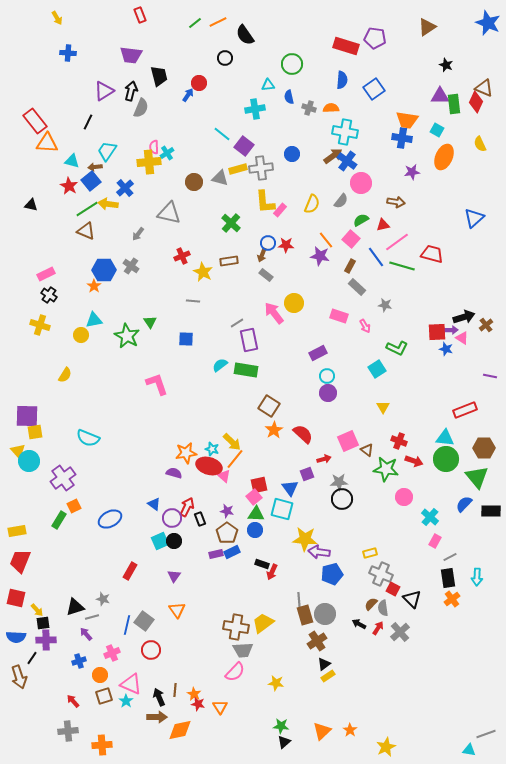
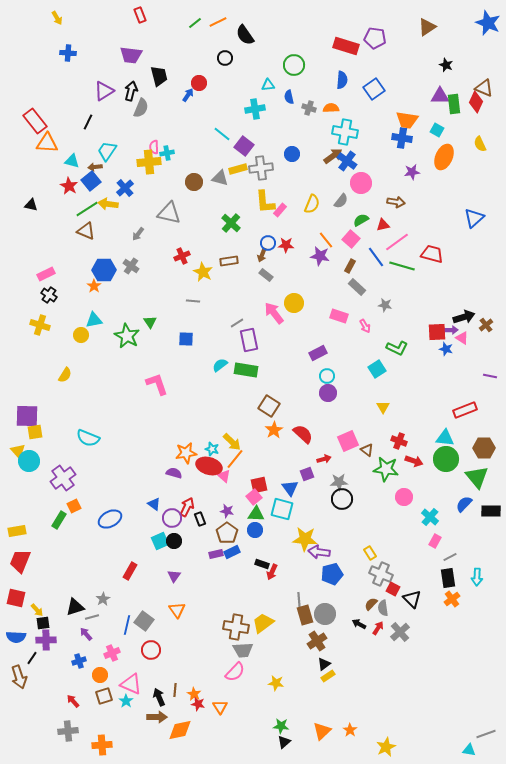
green circle at (292, 64): moved 2 px right, 1 px down
cyan cross at (167, 153): rotated 24 degrees clockwise
yellow rectangle at (370, 553): rotated 72 degrees clockwise
gray star at (103, 599): rotated 24 degrees clockwise
